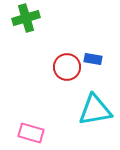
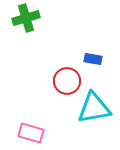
red circle: moved 14 px down
cyan triangle: moved 1 px left, 2 px up
